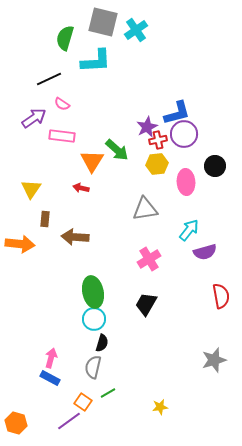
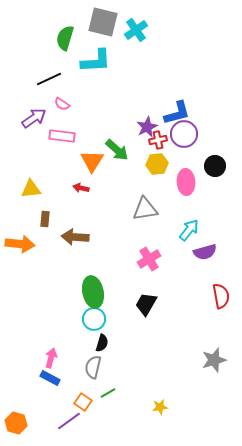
yellow triangle: rotated 50 degrees clockwise
